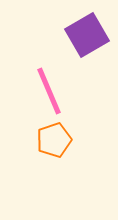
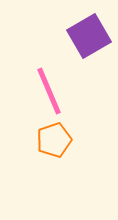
purple square: moved 2 px right, 1 px down
